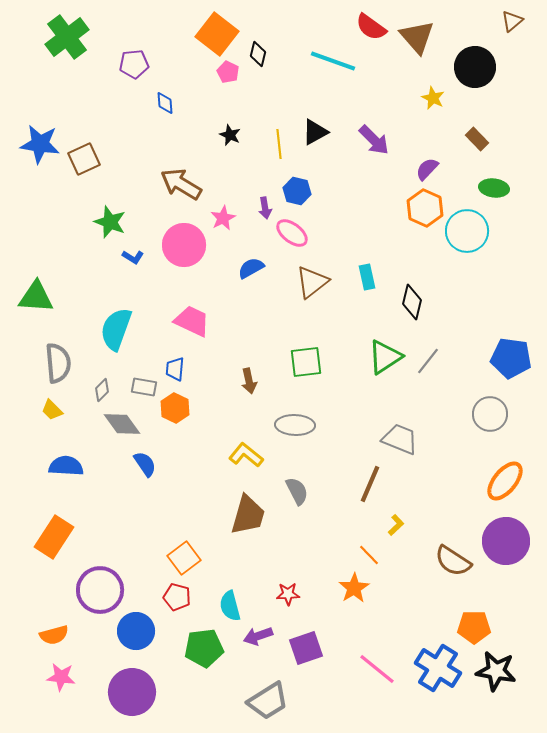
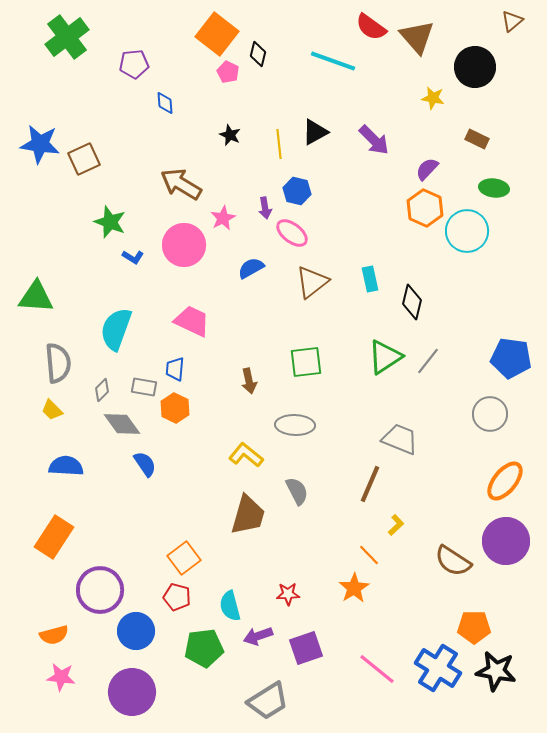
yellow star at (433, 98): rotated 15 degrees counterclockwise
brown rectangle at (477, 139): rotated 20 degrees counterclockwise
cyan rectangle at (367, 277): moved 3 px right, 2 px down
